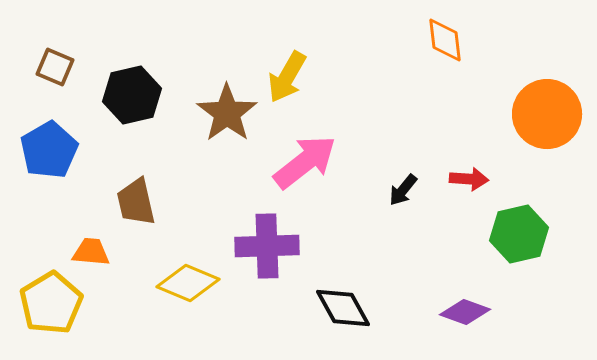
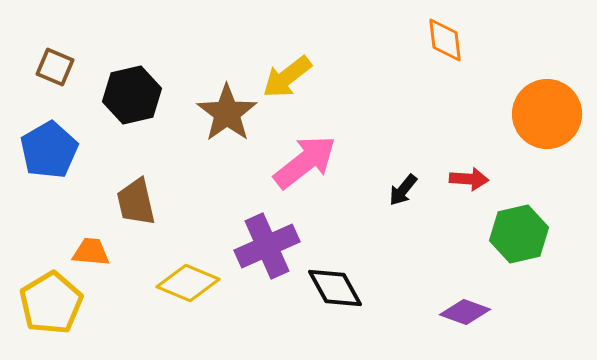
yellow arrow: rotated 22 degrees clockwise
purple cross: rotated 22 degrees counterclockwise
black diamond: moved 8 px left, 20 px up
